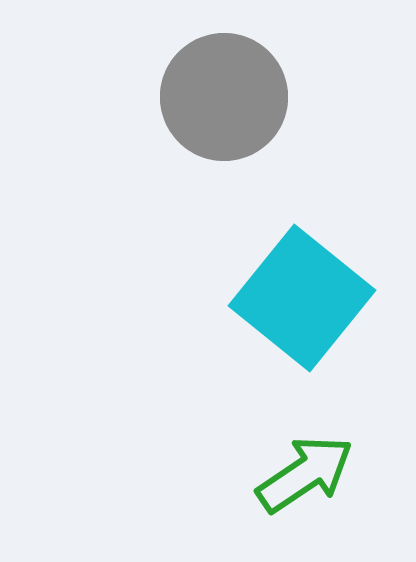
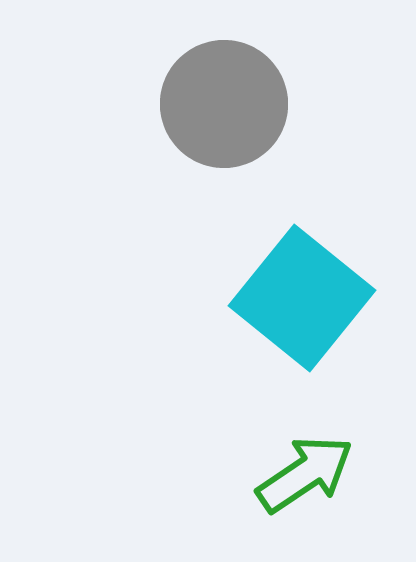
gray circle: moved 7 px down
